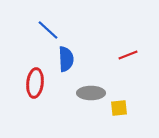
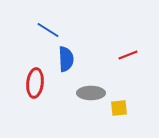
blue line: rotated 10 degrees counterclockwise
